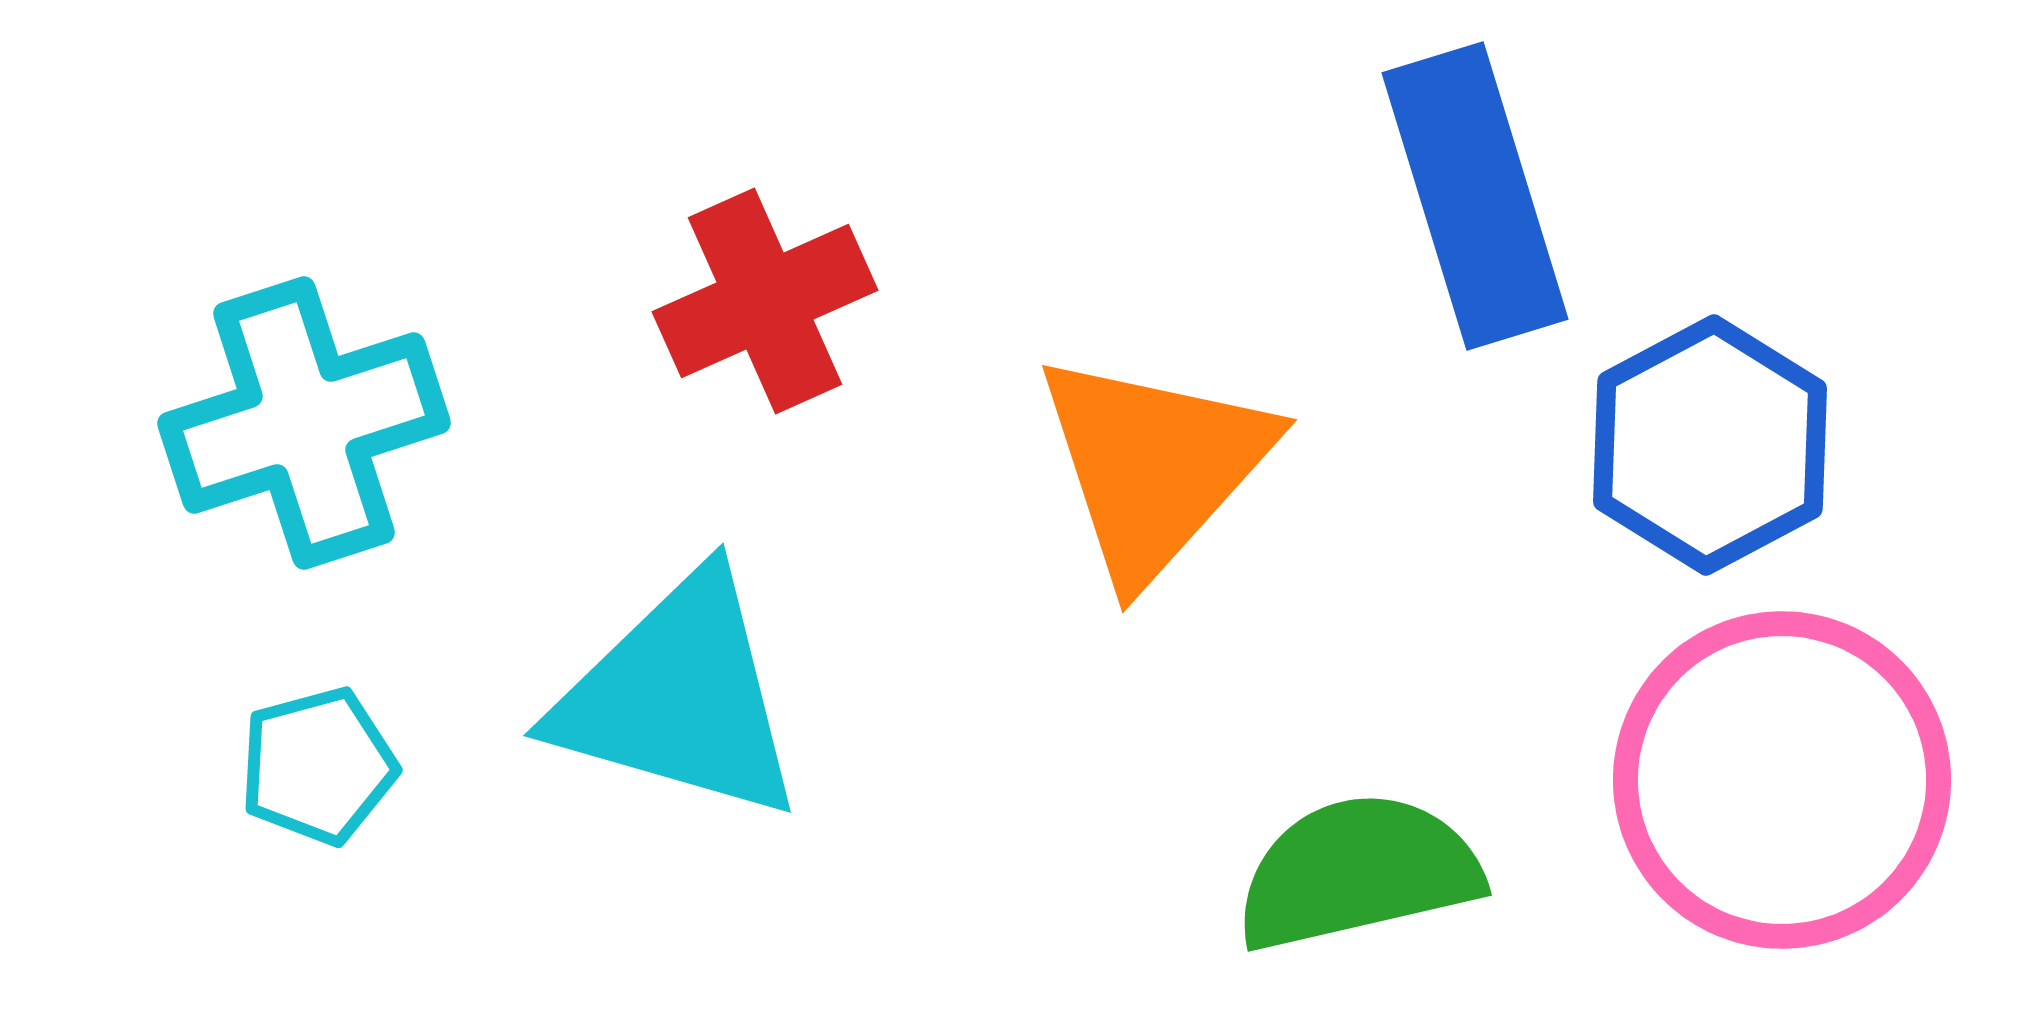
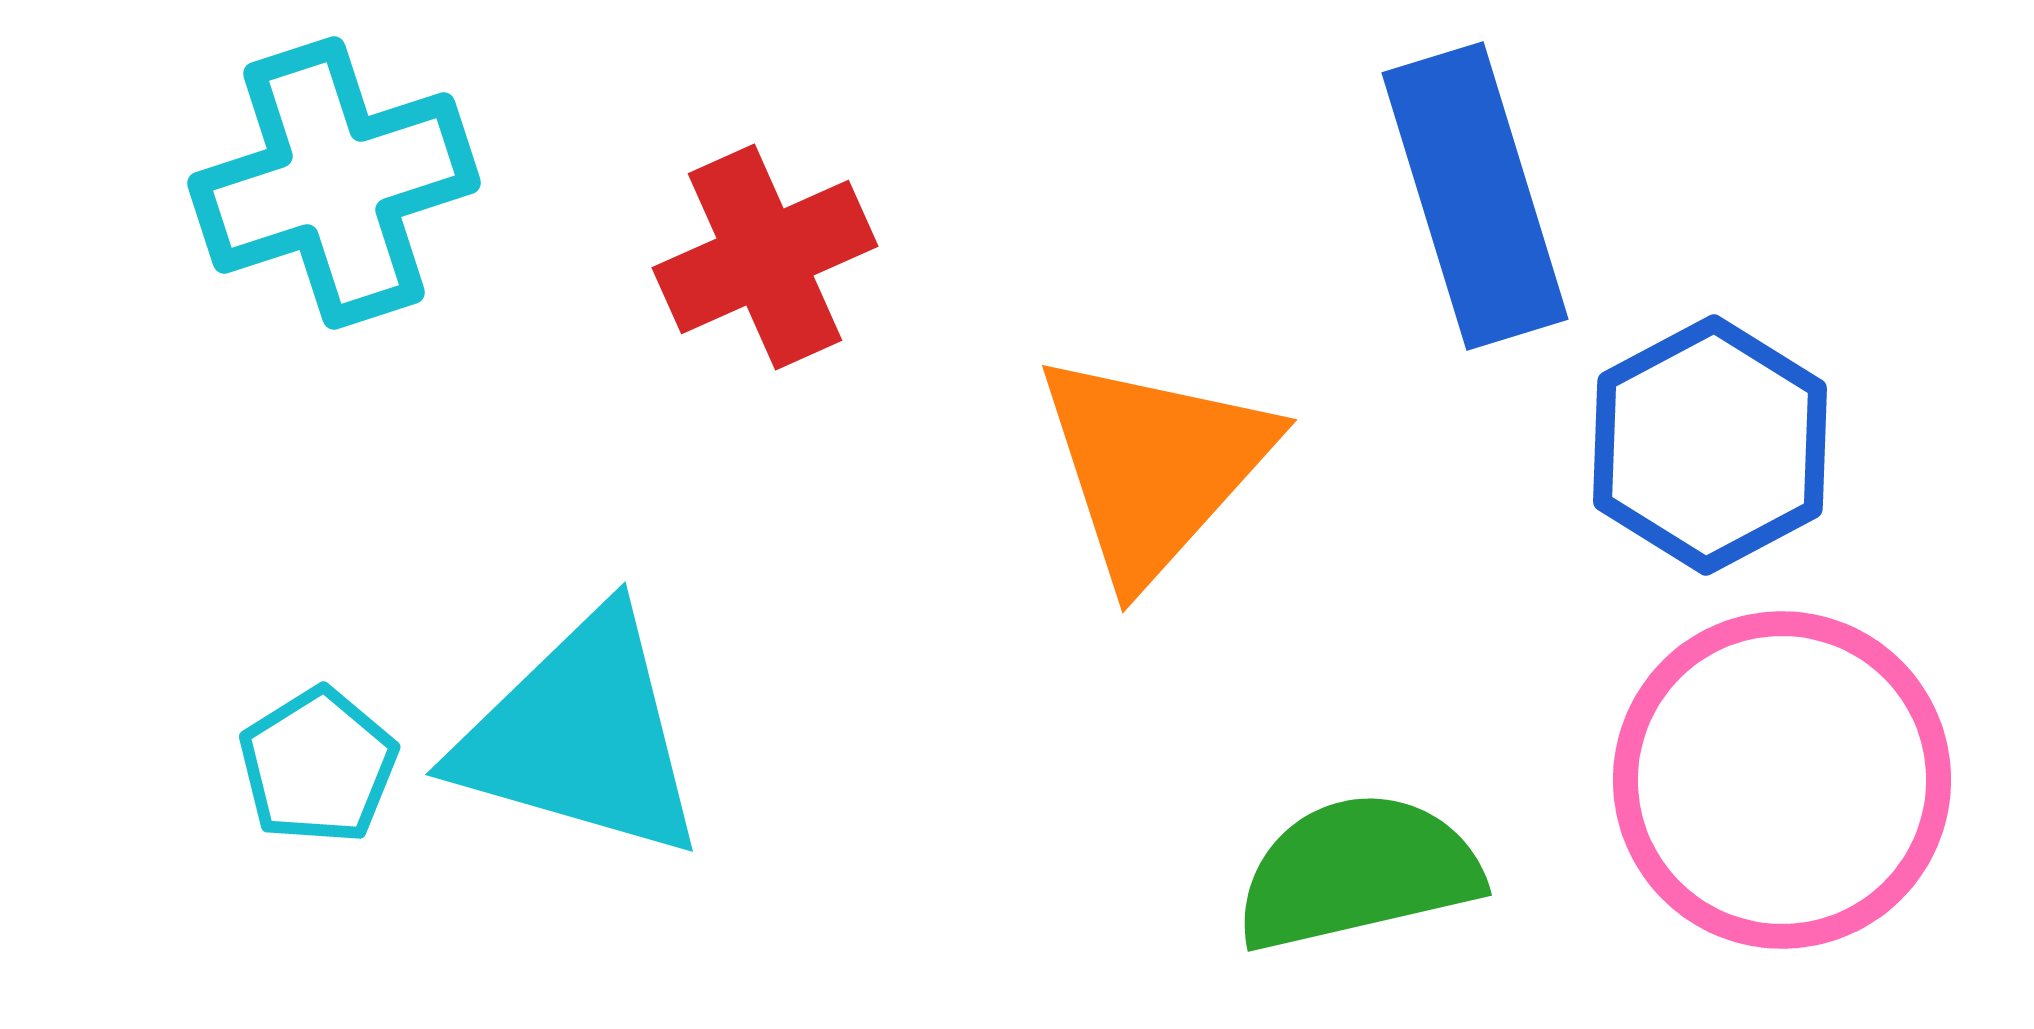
red cross: moved 44 px up
cyan cross: moved 30 px right, 240 px up
cyan triangle: moved 98 px left, 39 px down
cyan pentagon: rotated 17 degrees counterclockwise
